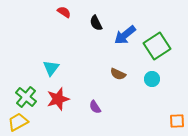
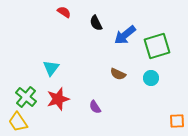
green square: rotated 16 degrees clockwise
cyan circle: moved 1 px left, 1 px up
yellow trapezoid: rotated 95 degrees counterclockwise
